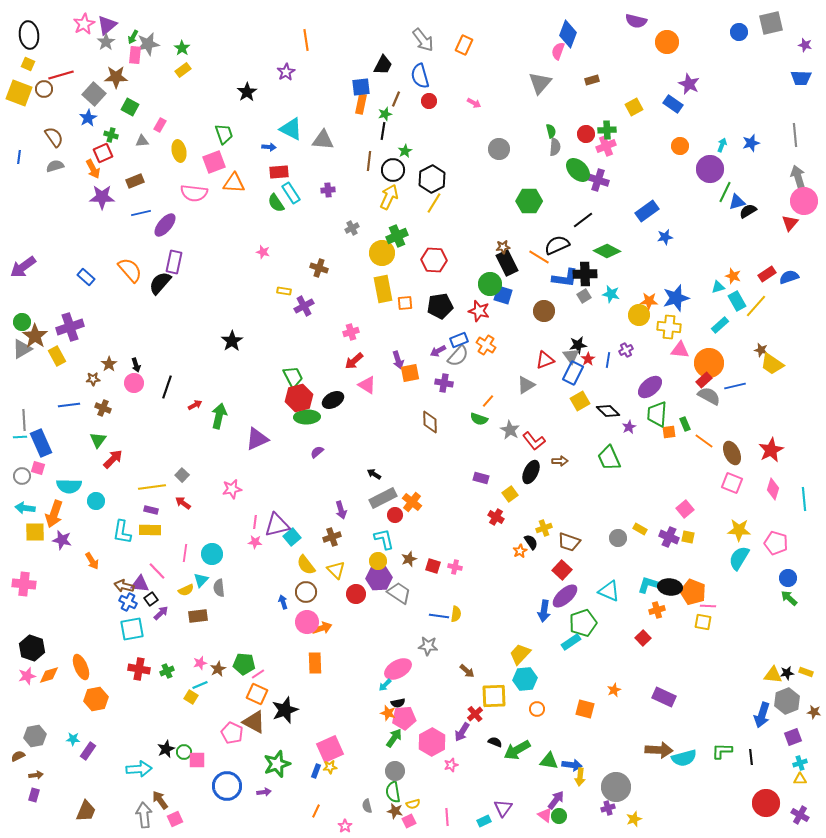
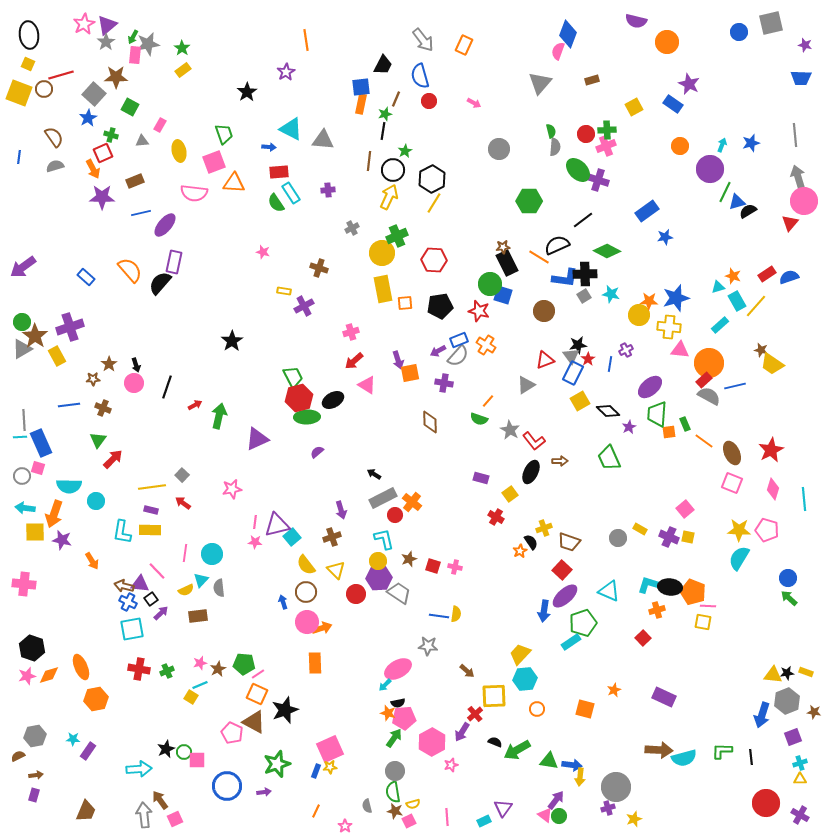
blue line at (608, 360): moved 2 px right, 4 px down
pink pentagon at (776, 543): moved 9 px left, 13 px up
